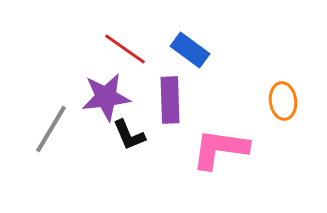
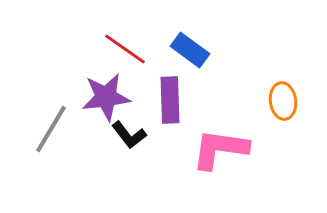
black L-shape: rotated 15 degrees counterclockwise
